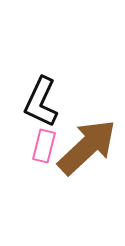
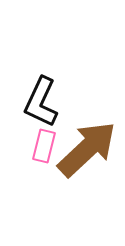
brown arrow: moved 2 px down
